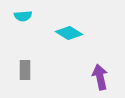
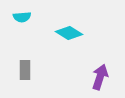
cyan semicircle: moved 1 px left, 1 px down
purple arrow: rotated 30 degrees clockwise
